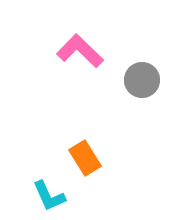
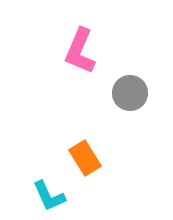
pink L-shape: rotated 111 degrees counterclockwise
gray circle: moved 12 px left, 13 px down
